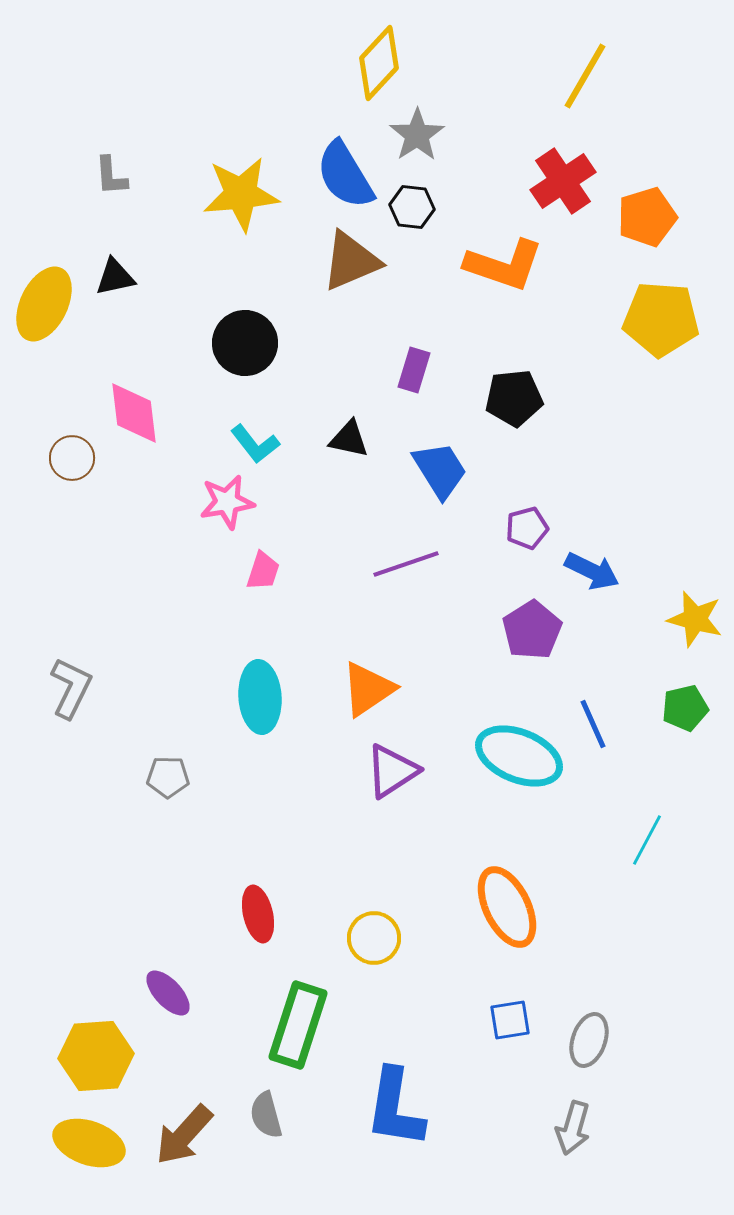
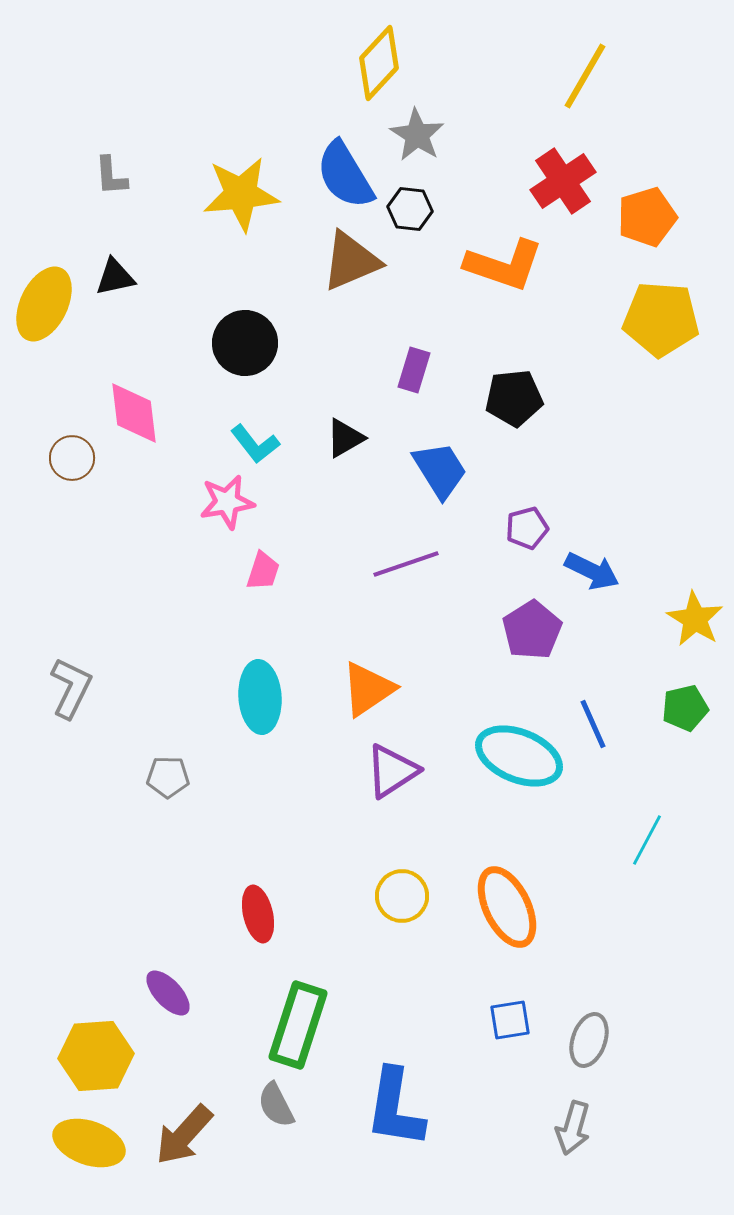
gray star at (417, 135): rotated 6 degrees counterclockwise
black hexagon at (412, 207): moved 2 px left, 2 px down
black triangle at (349, 439): moved 4 px left, 1 px up; rotated 42 degrees counterclockwise
yellow star at (695, 619): rotated 16 degrees clockwise
yellow circle at (374, 938): moved 28 px right, 42 px up
gray semicircle at (266, 1115): moved 10 px right, 10 px up; rotated 12 degrees counterclockwise
